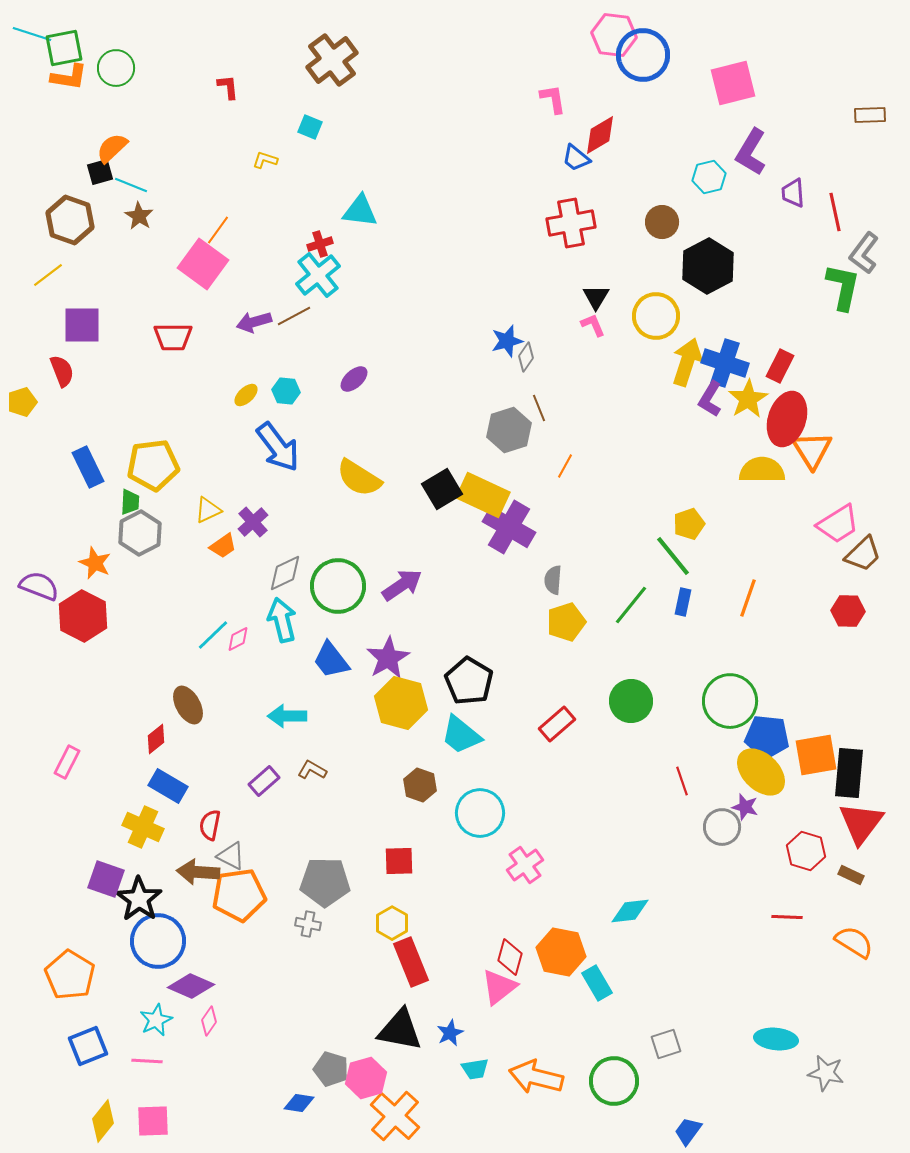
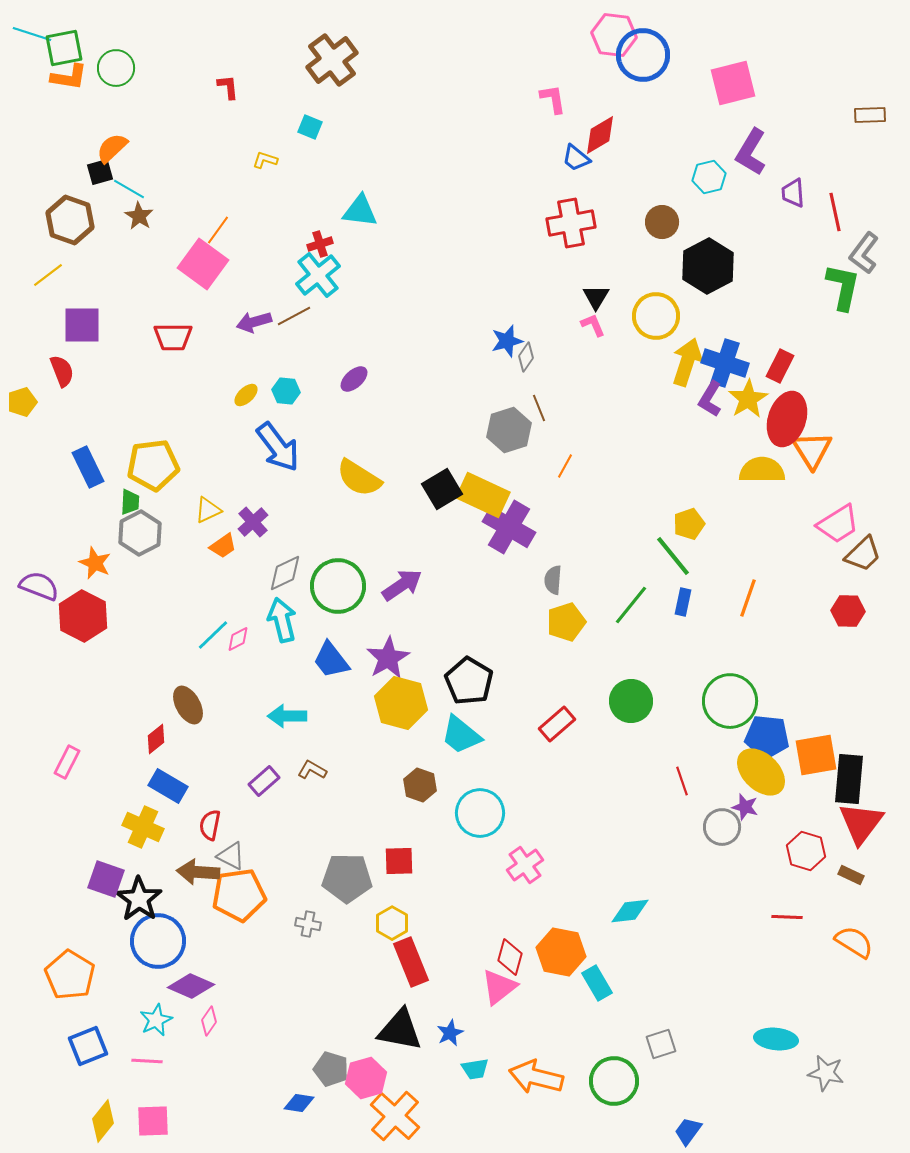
cyan line at (131, 185): moved 2 px left, 4 px down; rotated 8 degrees clockwise
black rectangle at (849, 773): moved 6 px down
gray pentagon at (325, 882): moved 22 px right, 4 px up
gray square at (666, 1044): moved 5 px left
